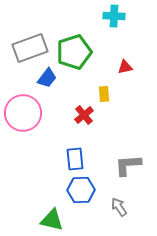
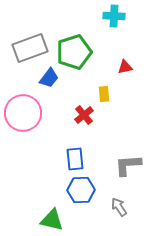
blue trapezoid: moved 2 px right
